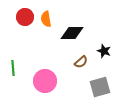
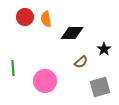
black star: moved 2 px up; rotated 16 degrees clockwise
